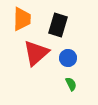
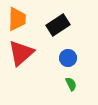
orange trapezoid: moved 5 px left
black rectangle: rotated 40 degrees clockwise
red triangle: moved 15 px left
